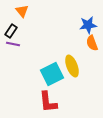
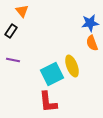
blue star: moved 2 px right, 2 px up
purple line: moved 16 px down
